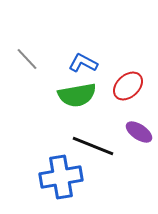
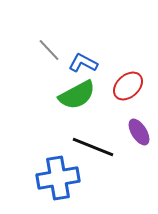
gray line: moved 22 px right, 9 px up
green semicircle: rotated 18 degrees counterclockwise
purple ellipse: rotated 24 degrees clockwise
black line: moved 1 px down
blue cross: moved 3 px left, 1 px down
